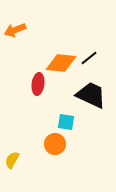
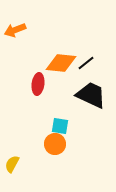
black line: moved 3 px left, 5 px down
cyan square: moved 6 px left, 4 px down
yellow semicircle: moved 4 px down
